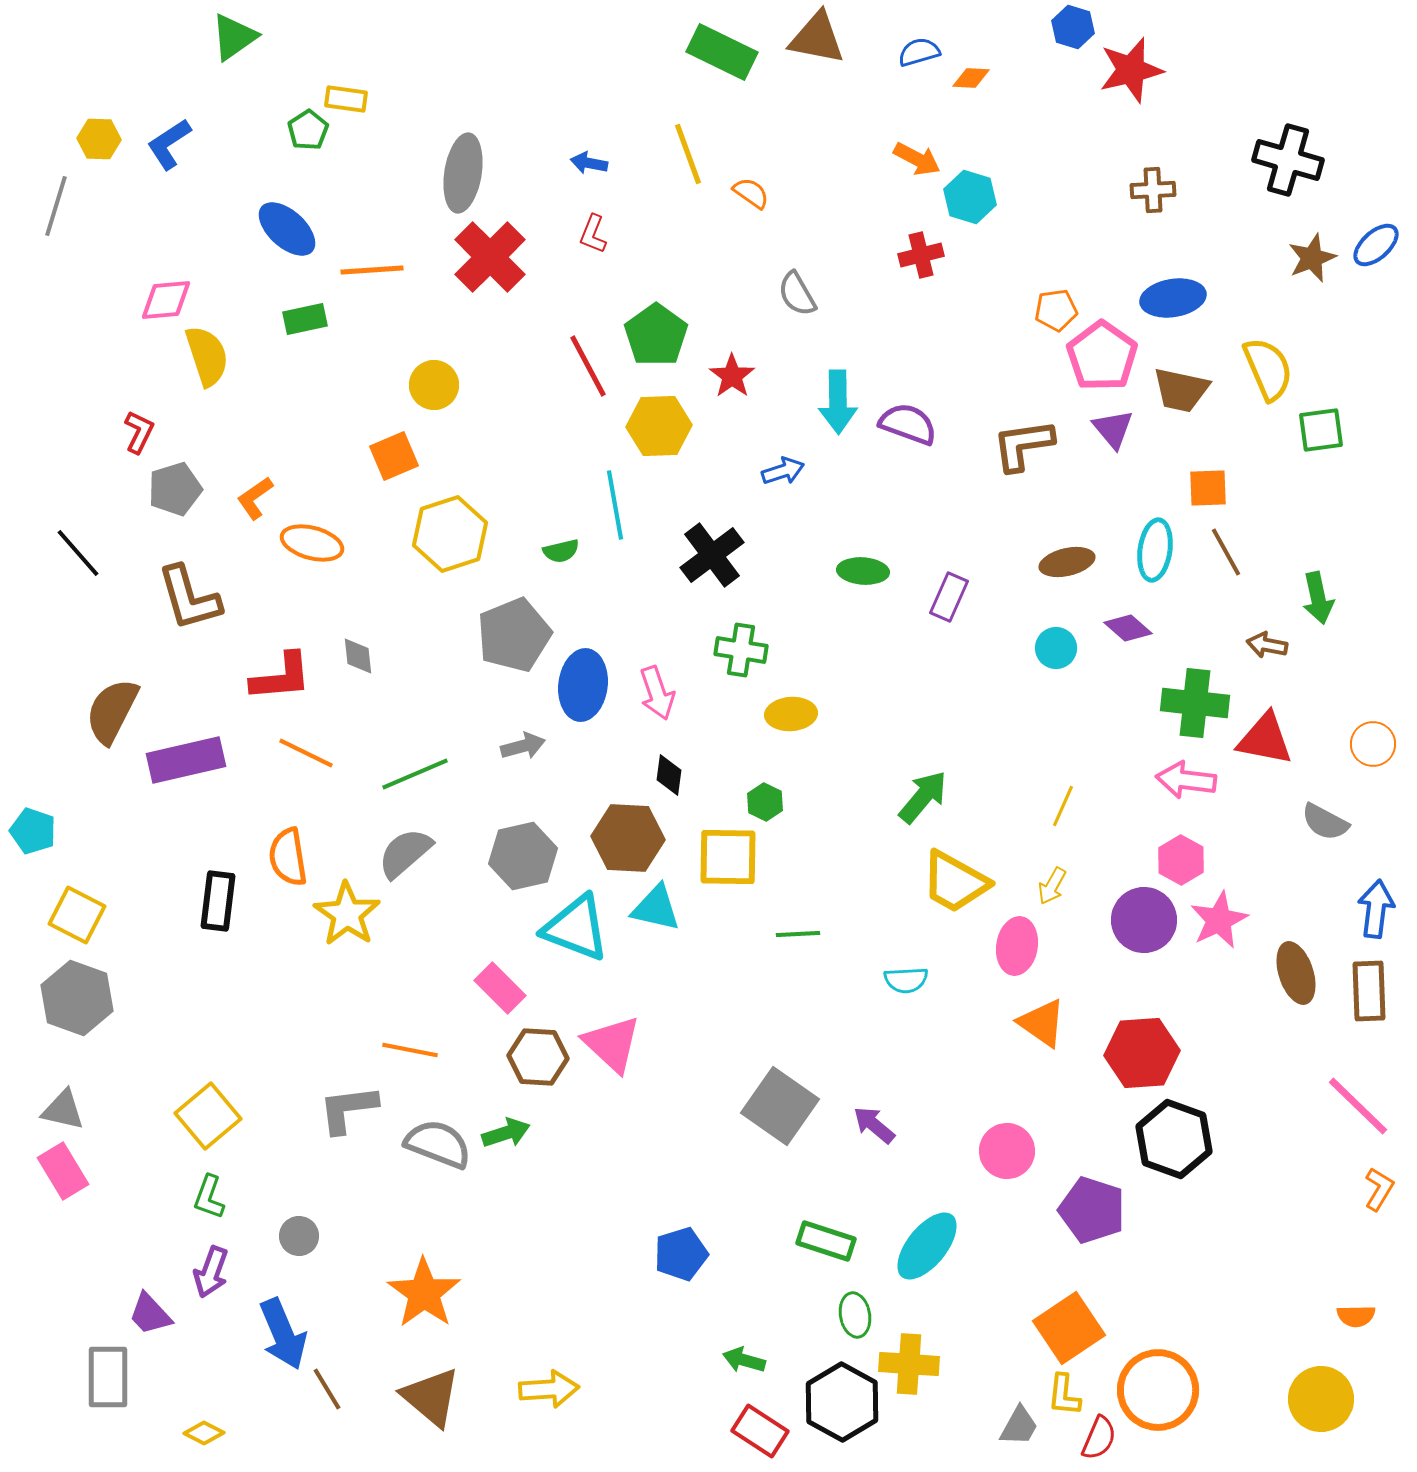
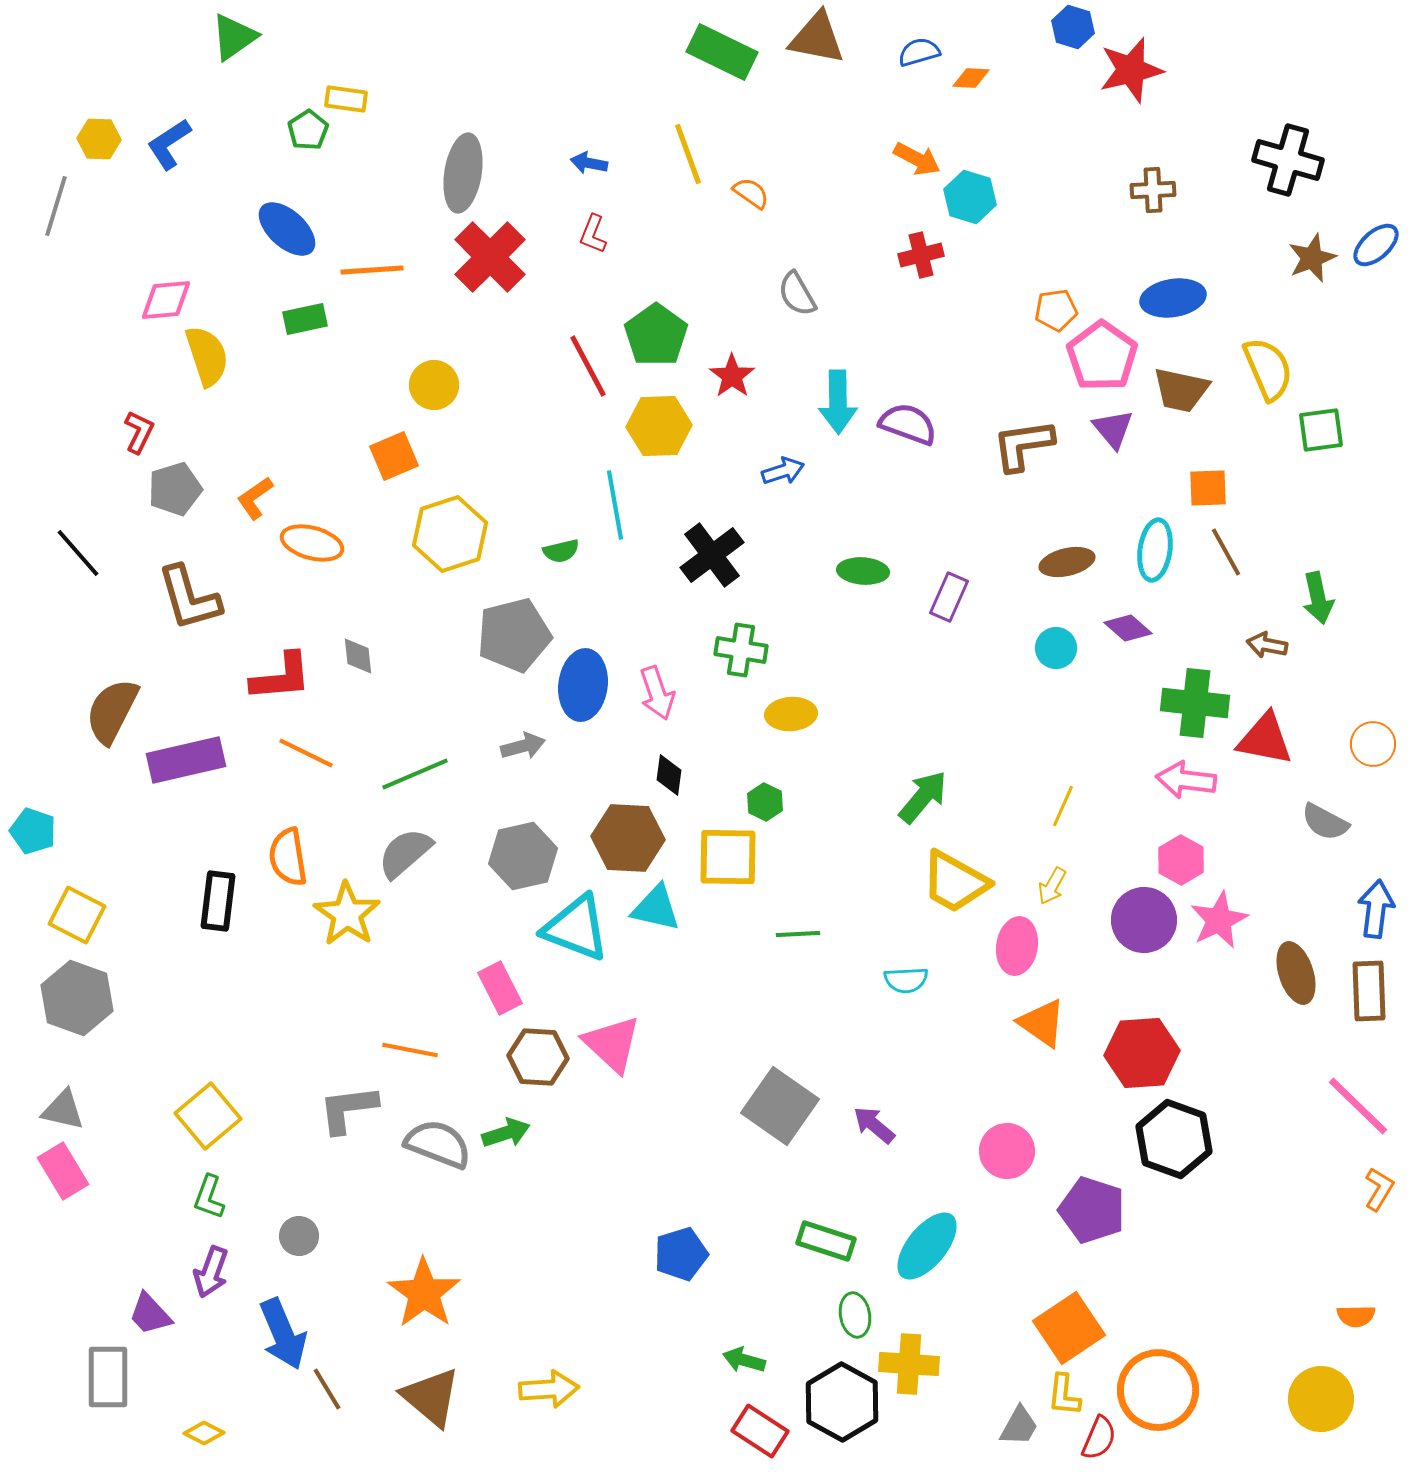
gray pentagon at (514, 635): rotated 8 degrees clockwise
pink rectangle at (500, 988): rotated 18 degrees clockwise
